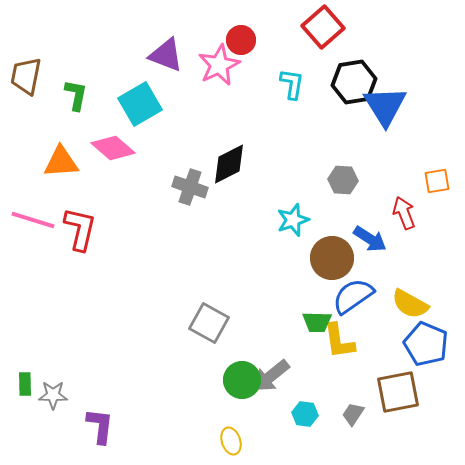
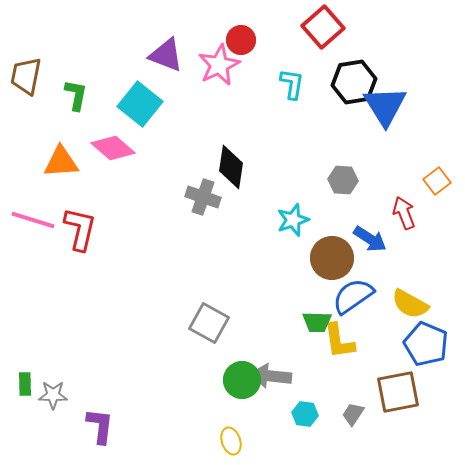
cyan square: rotated 21 degrees counterclockwise
black diamond: moved 2 px right, 3 px down; rotated 54 degrees counterclockwise
orange square: rotated 28 degrees counterclockwise
gray cross: moved 13 px right, 10 px down
gray arrow: rotated 45 degrees clockwise
